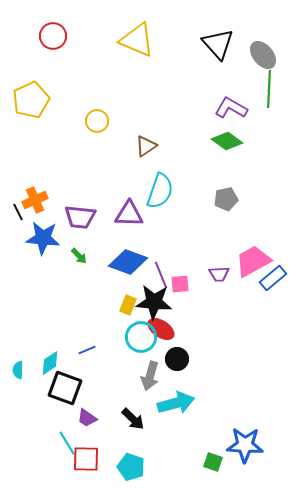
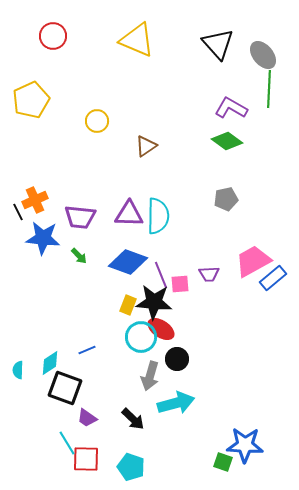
cyan semicircle at (160, 191): moved 2 px left, 25 px down; rotated 18 degrees counterclockwise
purple trapezoid at (219, 274): moved 10 px left
green square at (213, 462): moved 10 px right
